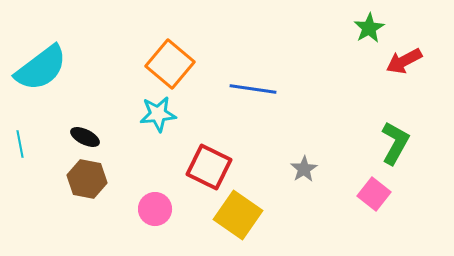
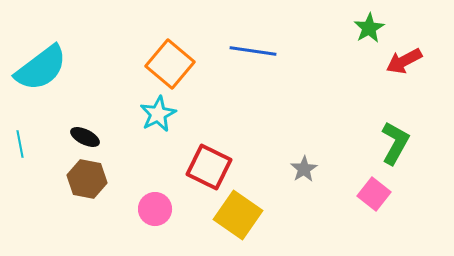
blue line: moved 38 px up
cyan star: rotated 21 degrees counterclockwise
